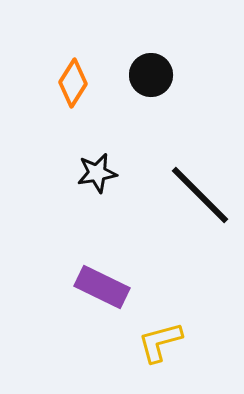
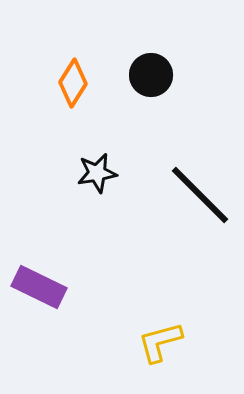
purple rectangle: moved 63 px left
